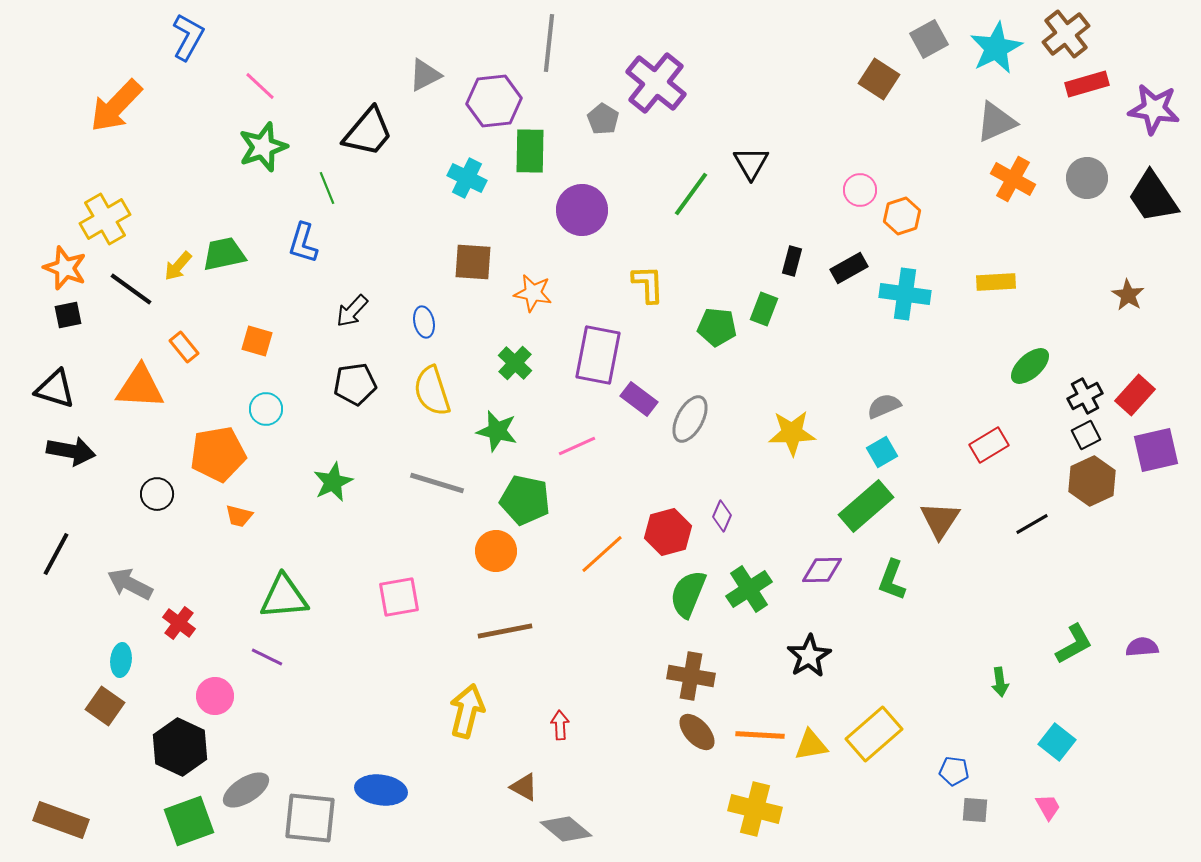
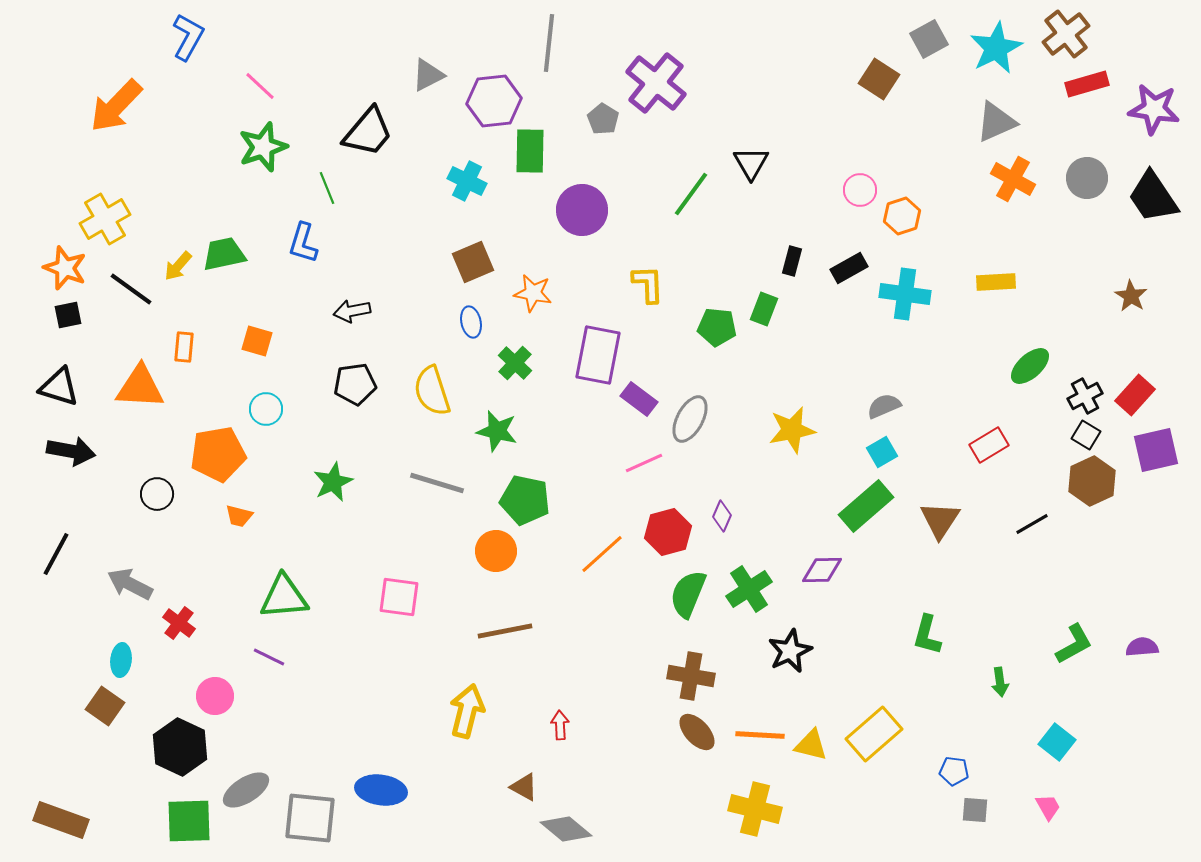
gray triangle at (425, 75): moved 3 px right
cyan cross at (467, 178): moved 3 px down
brown square at (473, 262): rotated 27 degrees counterclockwise
brown star at (1128, 295): moved 3 px right, 1 px down
black arrow at (352, 311): rotated 36 degrees clockwise
blue ellipse at (424, 322): moved 47 px right
orange rectangle at (184, 347): rotated 44 degrees clockwise
black triangle at (55, 389): moved 4 px right, 2 px up
yellow star at (792, 433): moved 3 px up; rotated 9 degrees counterclockwise
black square at (1086, 435): rotated 32 degrees counterclockwise
pink line at (577, 446): moved 67 px right, 17 px down
green L-shape at (892, 580): moved 35 px right, 55 px down; rotated 6 degrees counterclockwise
pink square at (399, 597): rotated 18 degrees clockwise
black star at (809, 656): moved 19 px left, 5 px up; rotated 6 degrees clockwise
purple line at (267, 657): moved 2 px right
yellow triangle at (811, 745): rotated 24 degrees clockwise
green square at (189, 821): rotated 18 degrees clockwise
